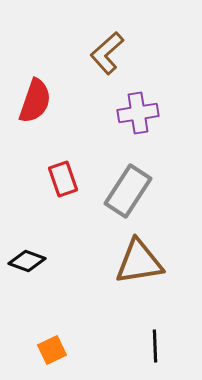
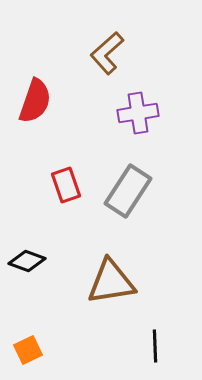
red rectangle: moved 3 px right, 6 px down
brown triangle: moved 28 px left, 20 px down
orange square: moved 24 px left
